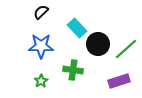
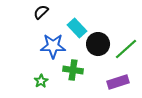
blue star: moved 12 px right
purple rectangle: moved 1 px left, 1 px down
